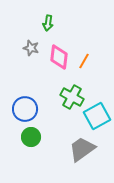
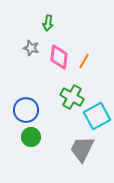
blue circle: moved 1 px right, 1 px down
gray trapezoid: rotated 28 degrees counterclockwise
